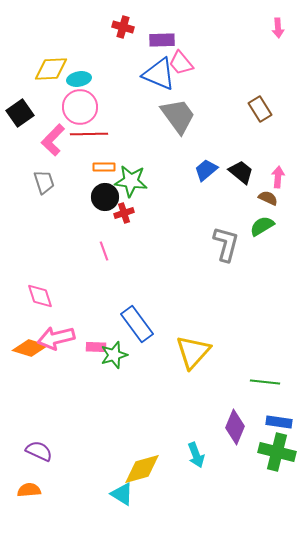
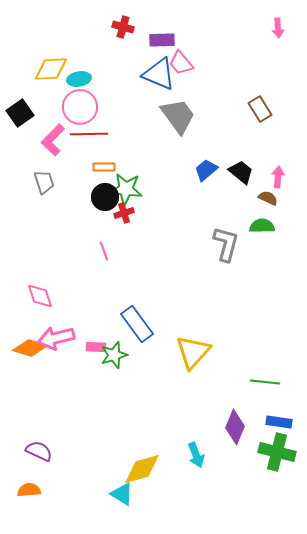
green star at (131, 181): moved 5 px left, 8 px down
green semicircle at (262, 226): rotated 30 degrees clockwise
